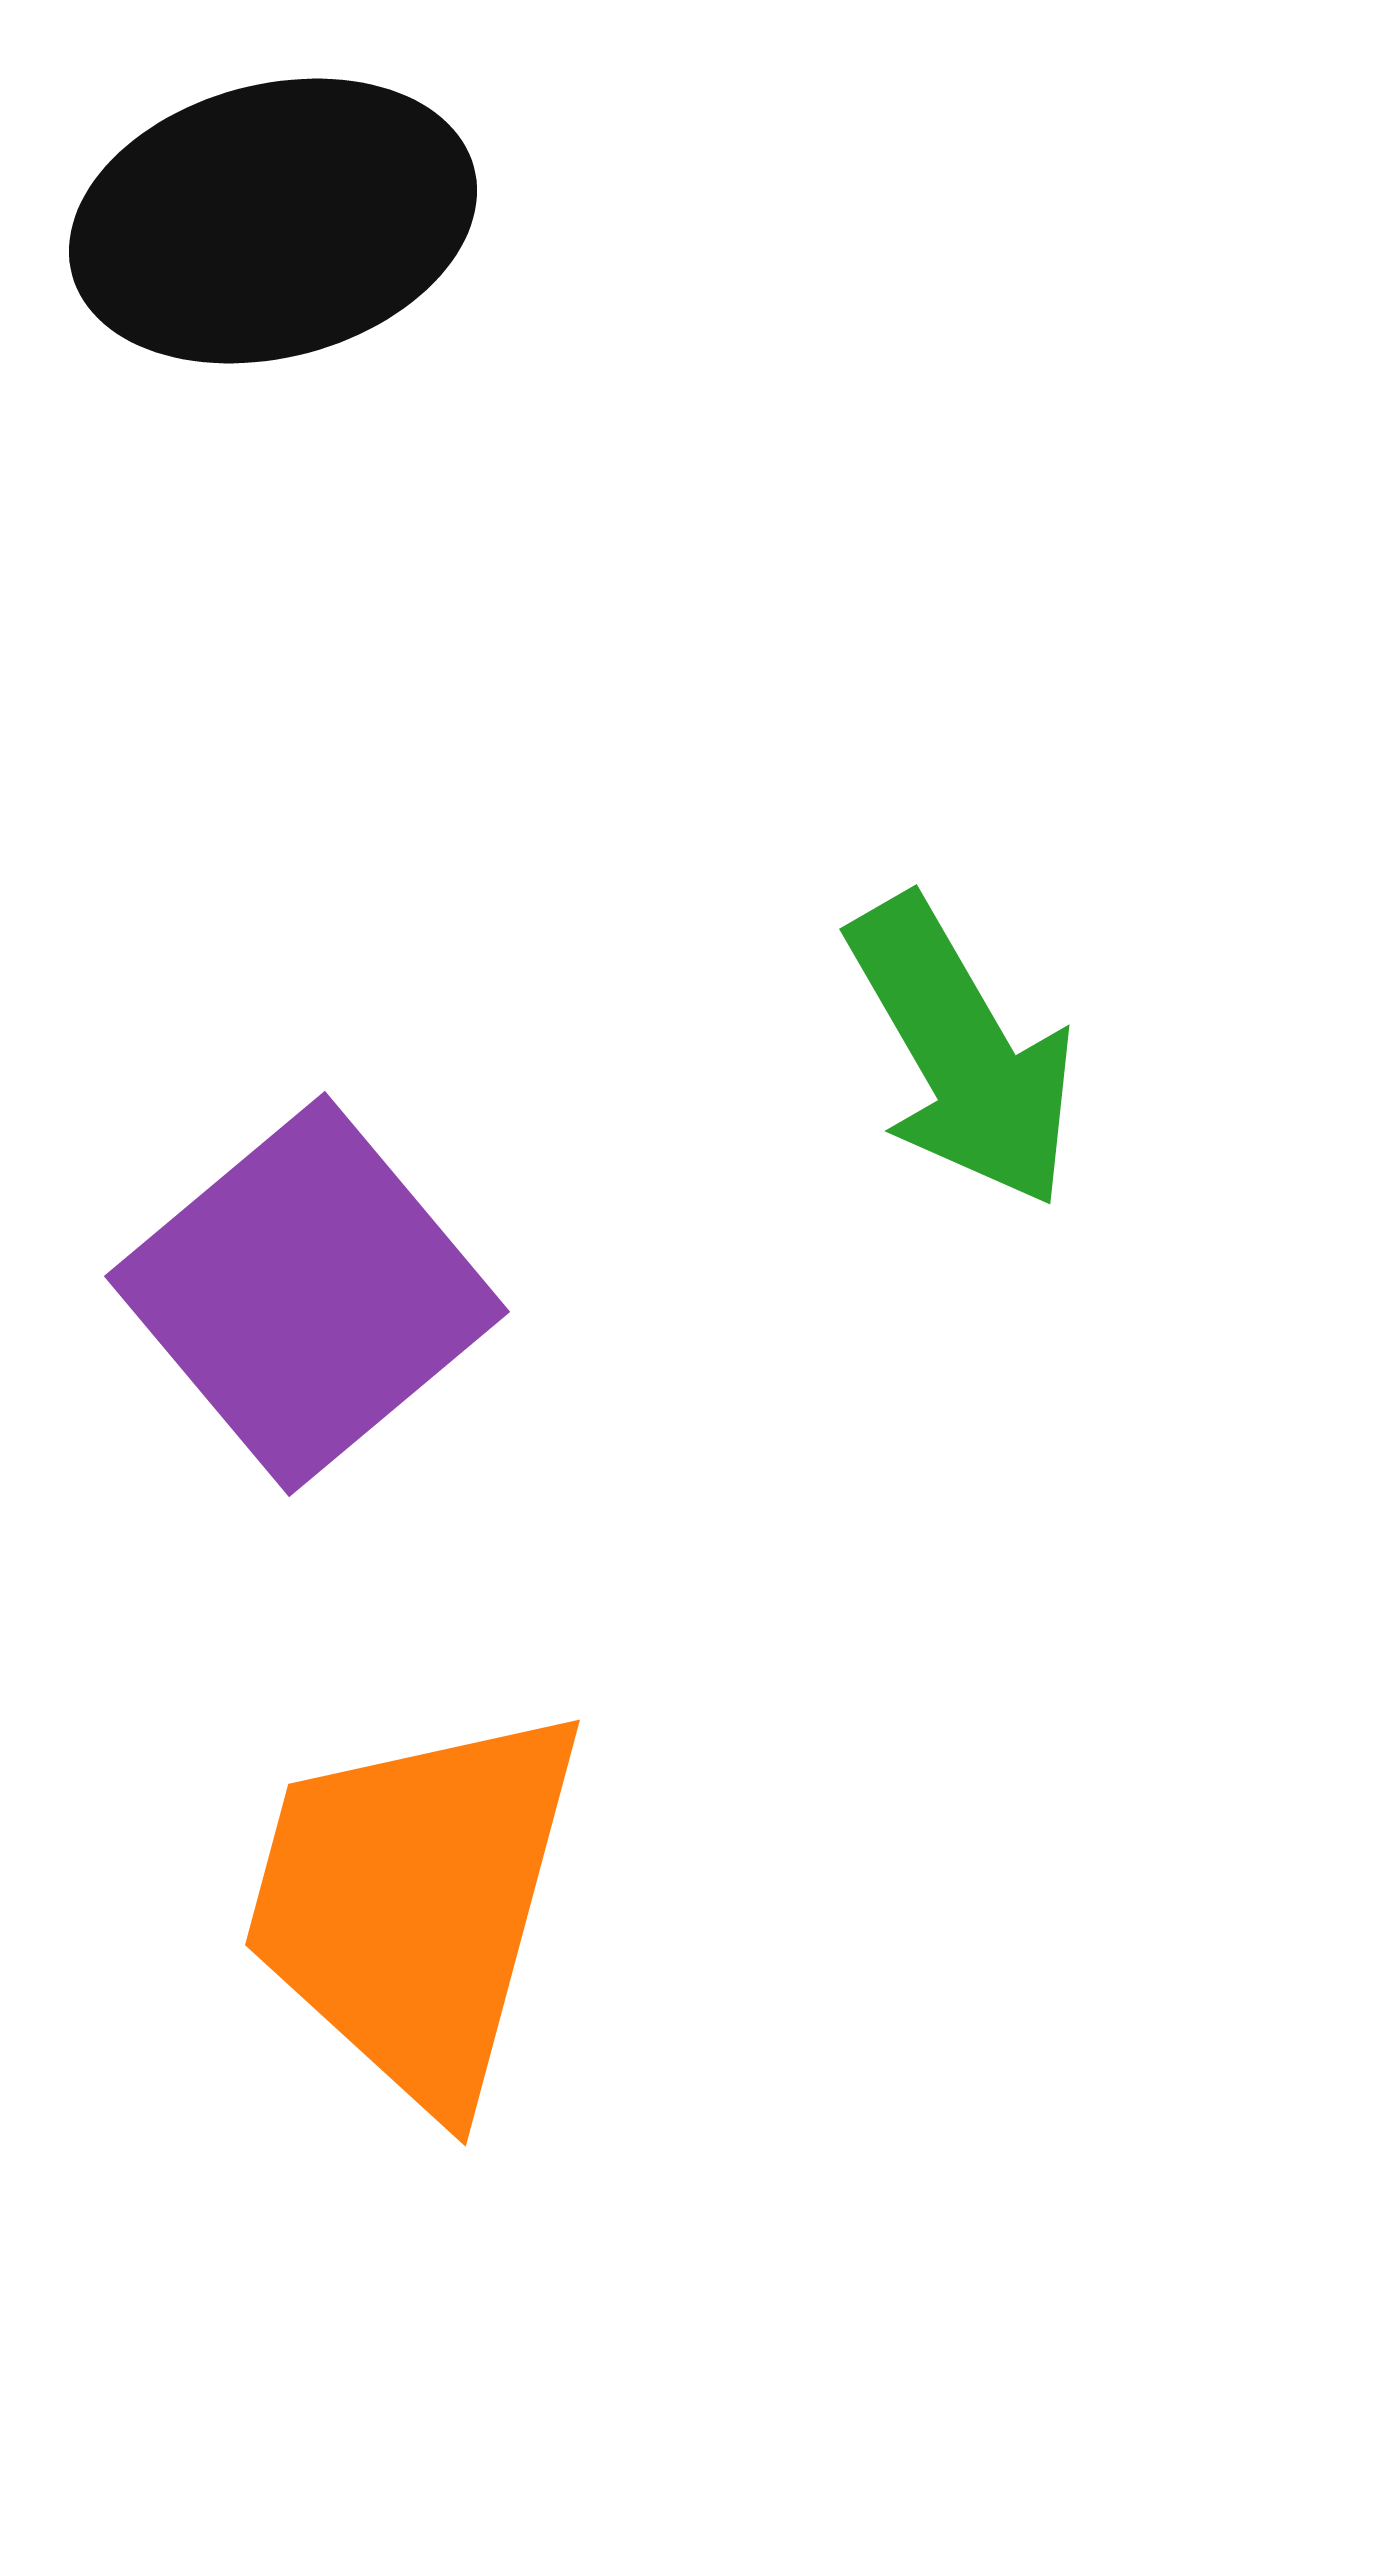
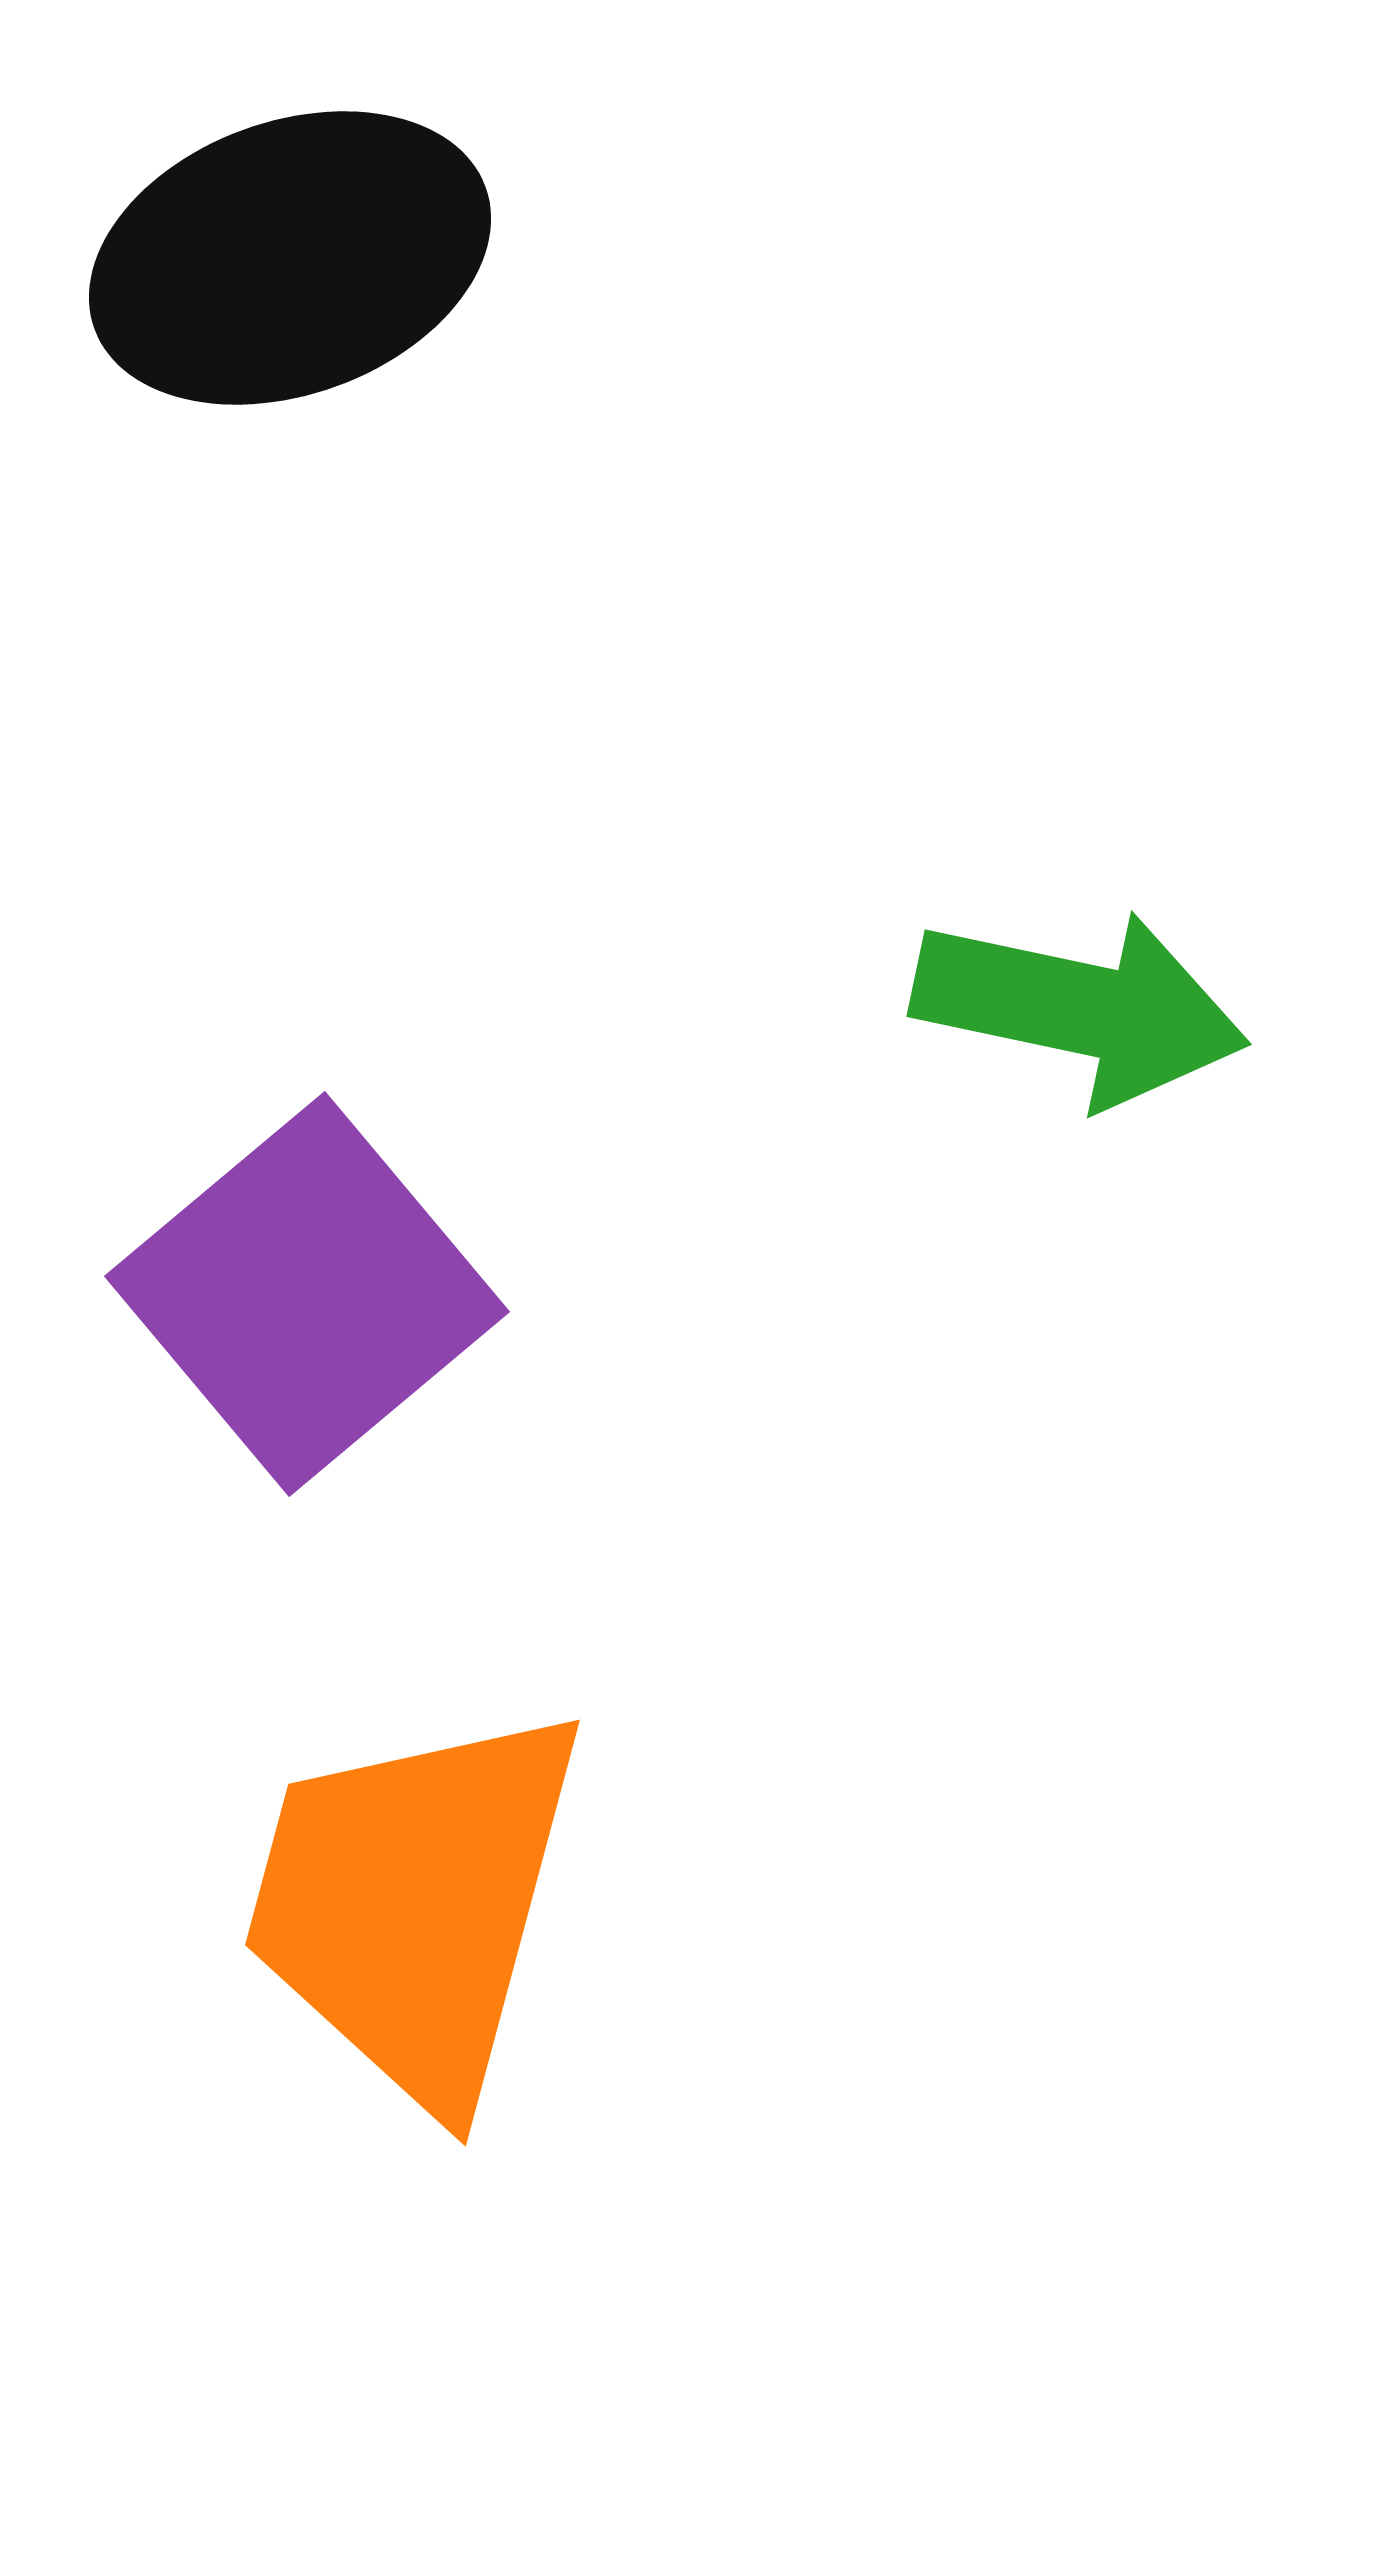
black ellipse: moved 17 px right, 37 px down; rotated 5 degrees counterclockwise
green arrow: moved 118 px right, 44 px up; rotated 48 degrees counterclockwise
